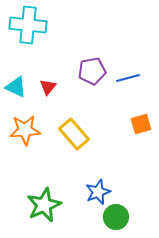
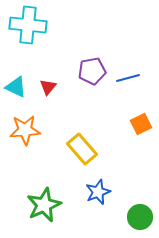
orange square: rotated 10 degrees counterclockwise
yellow rectangle: moved 8 px right, 15 px down
green circle: moved 24 px right
